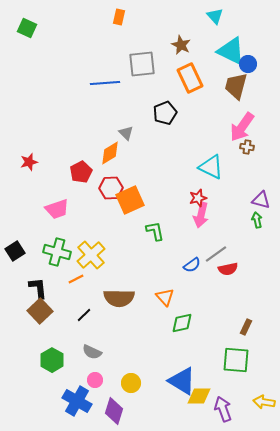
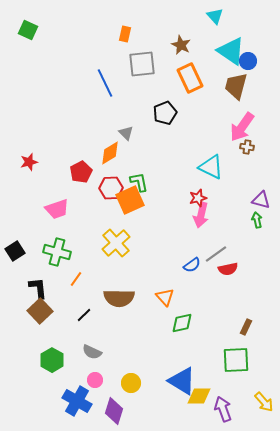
orange rectangle at (119, 17): moved 6 px right, 17 px down
green square at (27, 28): moved 1 px right, 2 px down
cyan triangle at (231, 51): rotated 8 degrees clockwise
blue circle at (248, 64): moved 3 px up
blue line at (105, 83): rotated 68 degrees clockwise
green L-shape at (155, 231): moved 16 px left, 49 px up
yellow cross at (91, 255): moved 25 px right, 12 px up
orange line at (76, 279): rotated 28 degrees counterclockwise
green square at (236, 360): rotated 8 degrees counterclockwise
yellow arrow at (264, 402): rotated 140 degrees counterclockwise
